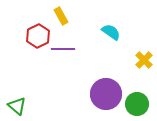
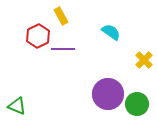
purple circle: moved 2 px right
green triangle: rotated 18 degrees counterclockwise
